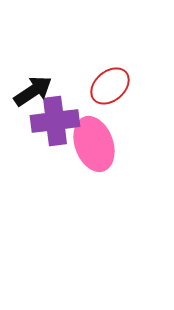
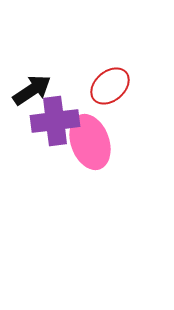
black arrow: moved 1 px left, 1 px up
pink ellipse: moved 4 px left, 2 px up
